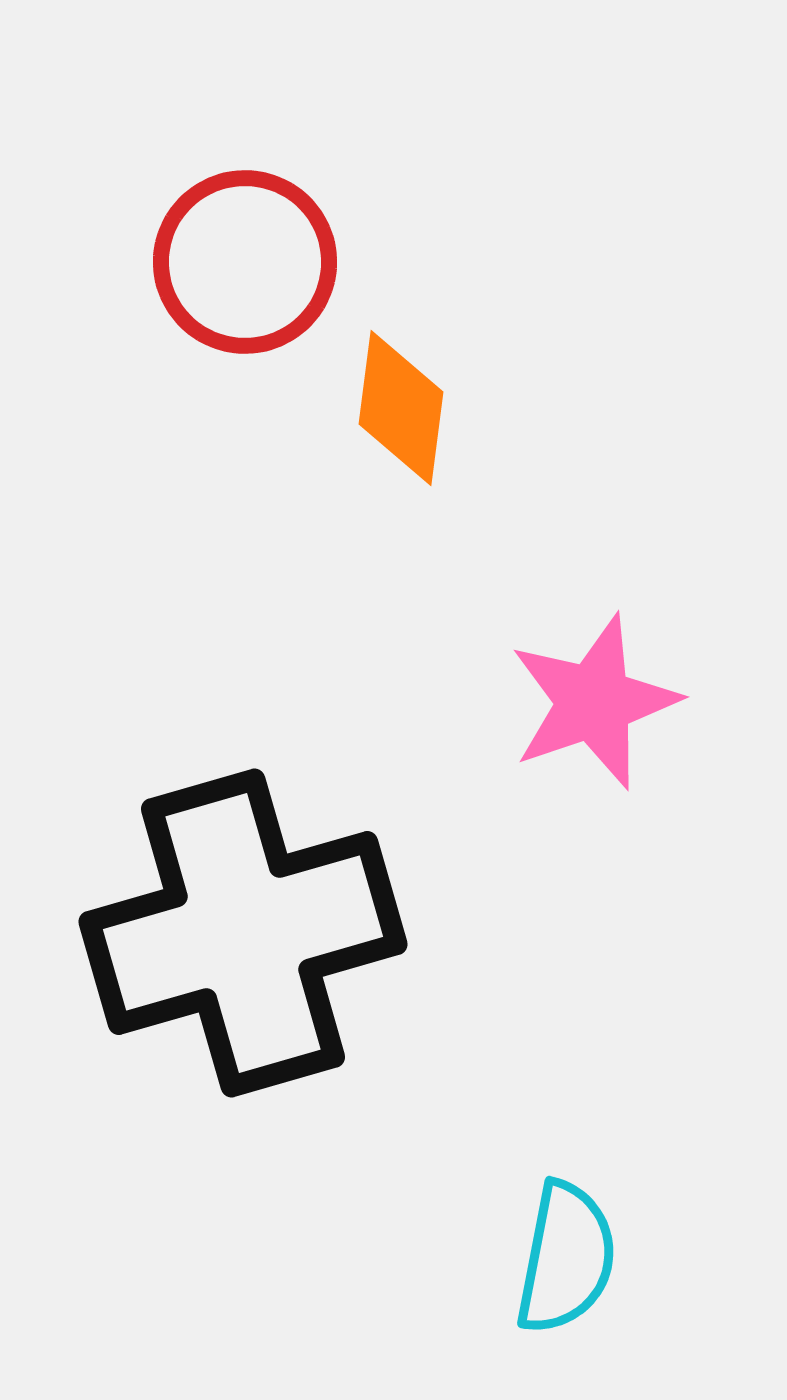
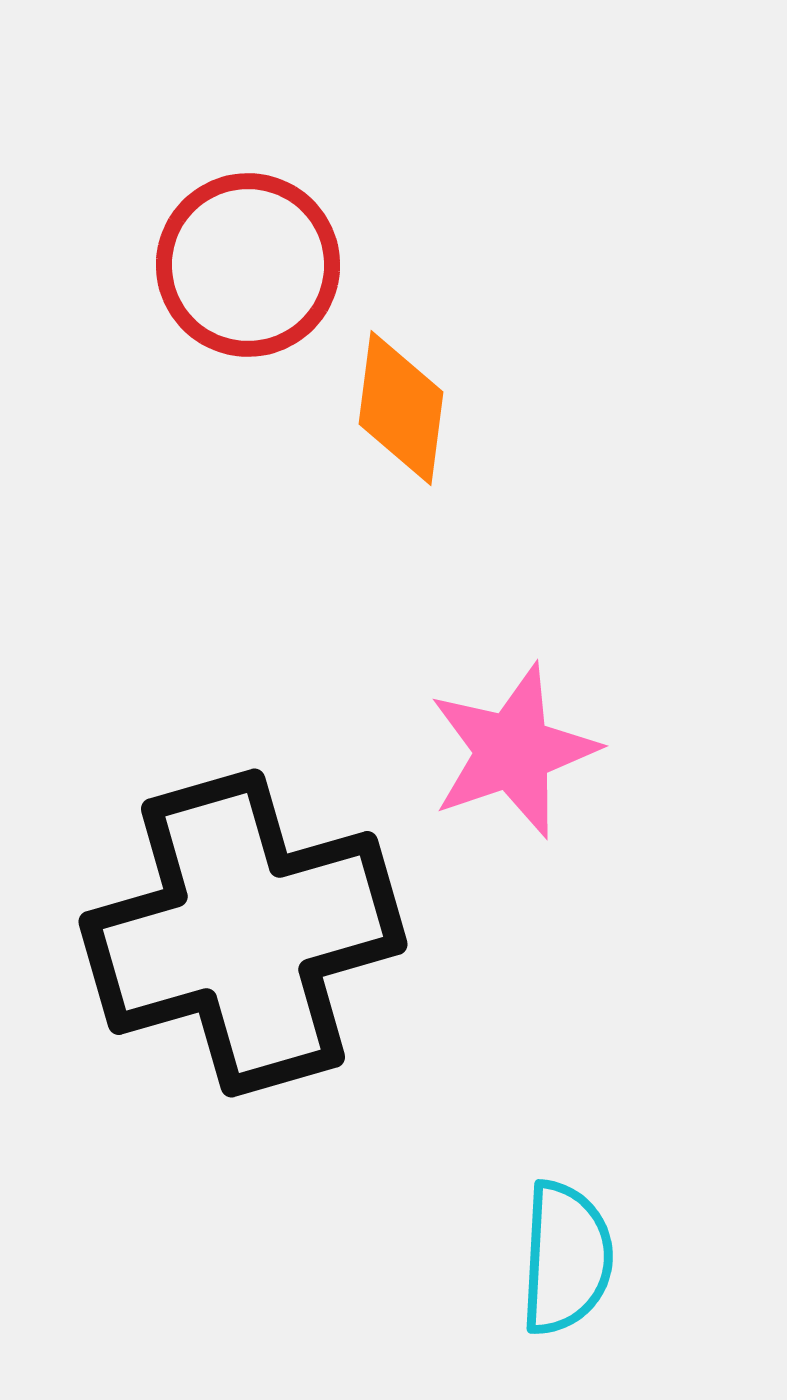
red circle: moved 3 px right, 3 px down
pink star: moved 81 px left, 49 px down
cyan semicircle: rotated 8 degrees counterclockwise
